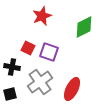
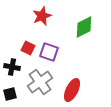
red ellipse: moved 1 px down
